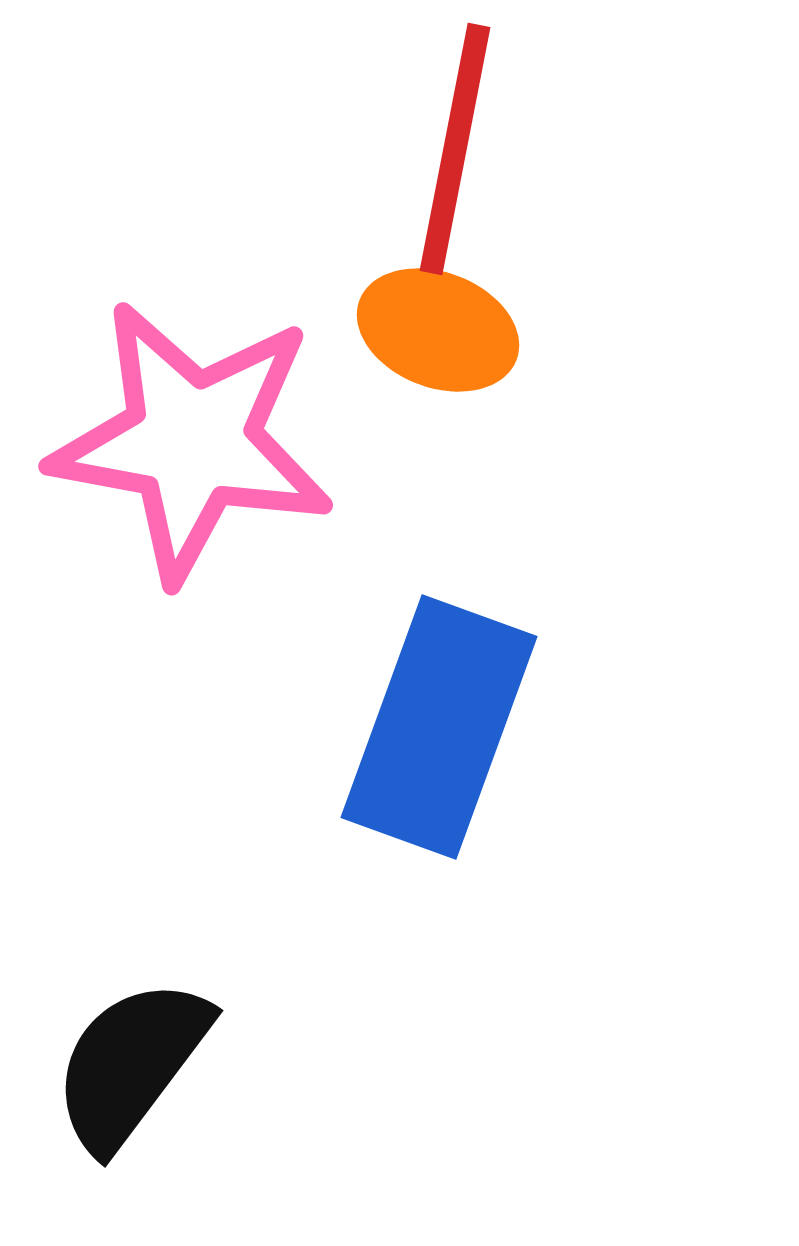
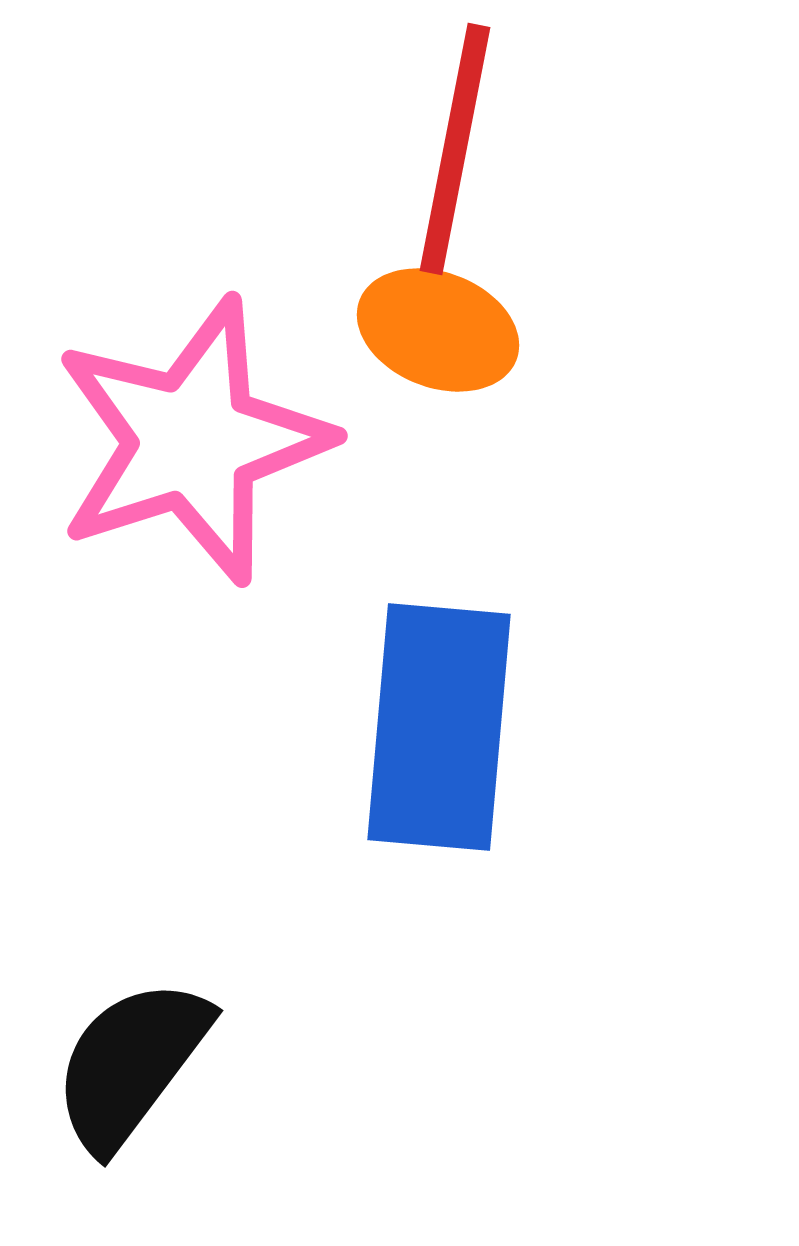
pink star: rotated 28 degrees counterclockwise
blue rectangle: rotated 15 degrees counterclockwise
